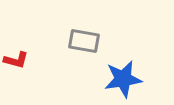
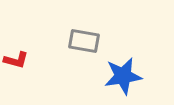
blue star: moved 3 px up
